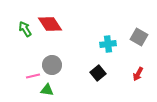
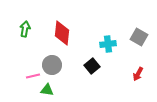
red diamond: moved 12 px right, 9 px down; rotated 40 degrees clockwise
green arrow: rotated 42 degrees clockwise
black square: moved 6 px left, 7 px up
